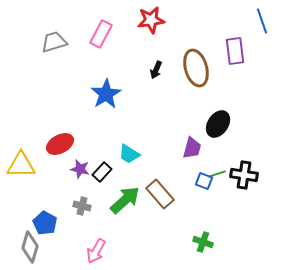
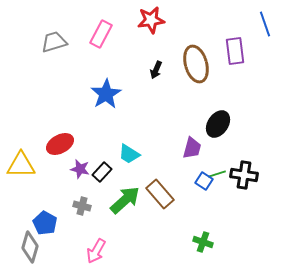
blue line: moved 3 px right, 3 px down
brown ellipse: moved 4 px up
blue square: rotated 12 degrees clockwise
